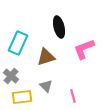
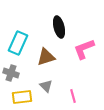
gray cross: moved 3 px up; rotated 21 degrees counterclockwise
